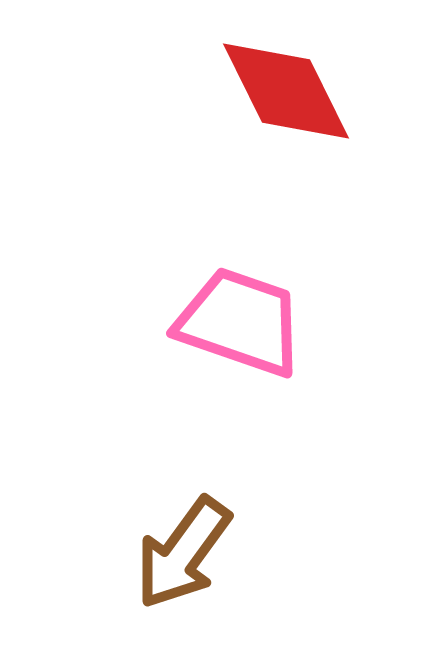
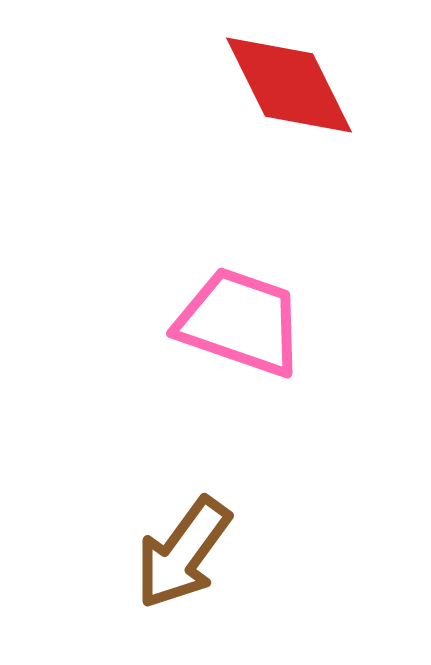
red diamond: moved 3 px right, 6 px up
